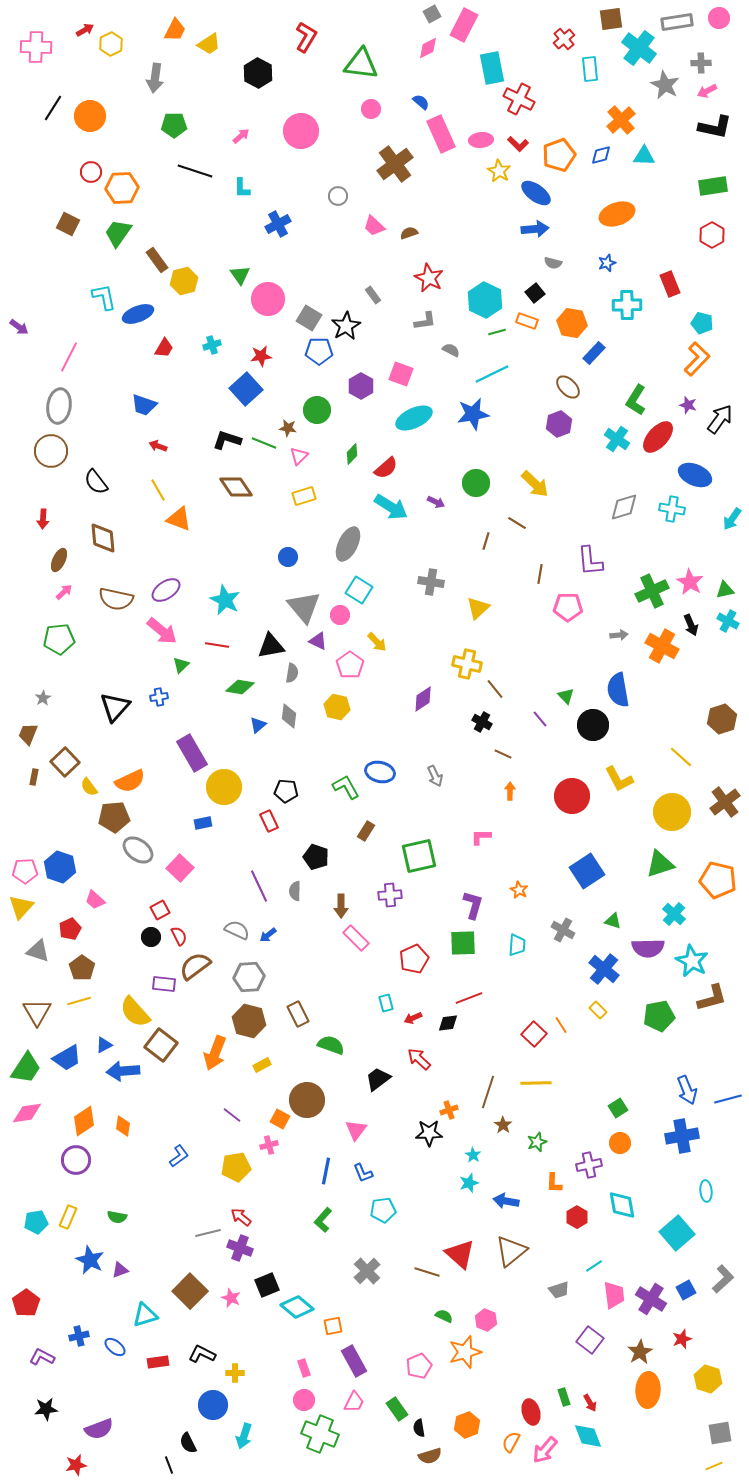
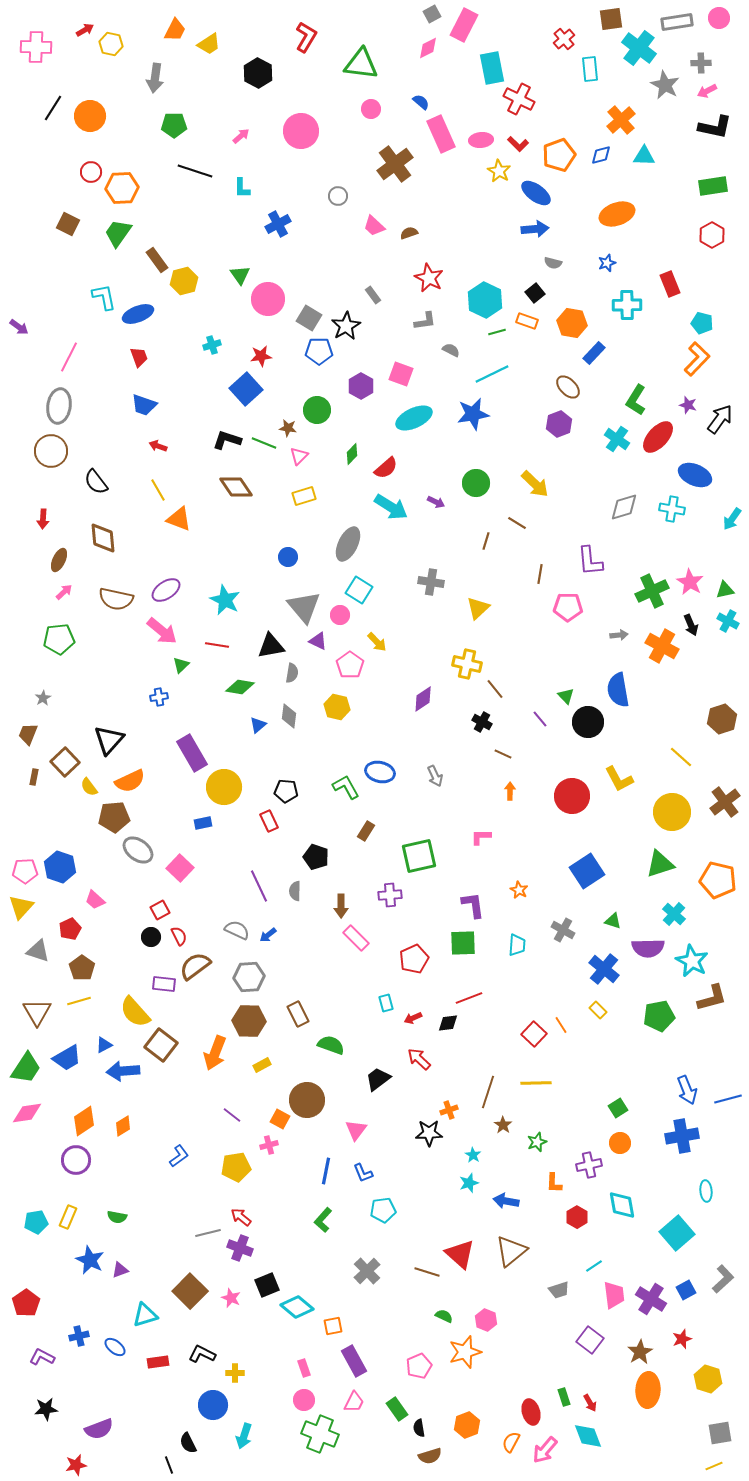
yellow hexagon at (111, 44): rotated 20 degrees counterclockwise
red trapezoid at (164, 348): moved 25 px left, 9 px down; rotated 50 degrees counterclockwise
black triangle at (115, 707): moved 6 px left, 33 px down
black circle at (593, 725): moved 5 px left, 3 px up
purple L-shape at (473, 905): rotated 24 degrees counterclockwise
brown hexagon at (249, 1021): rotated 12 degrees counterclockwise
orange diamond at (123, 1126): rotated 50 degrees clockwise
